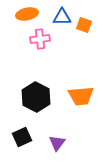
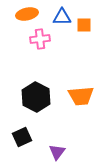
orange square: rotated 21 degrees counterclockwise
purple triangle: moved 9 px down
